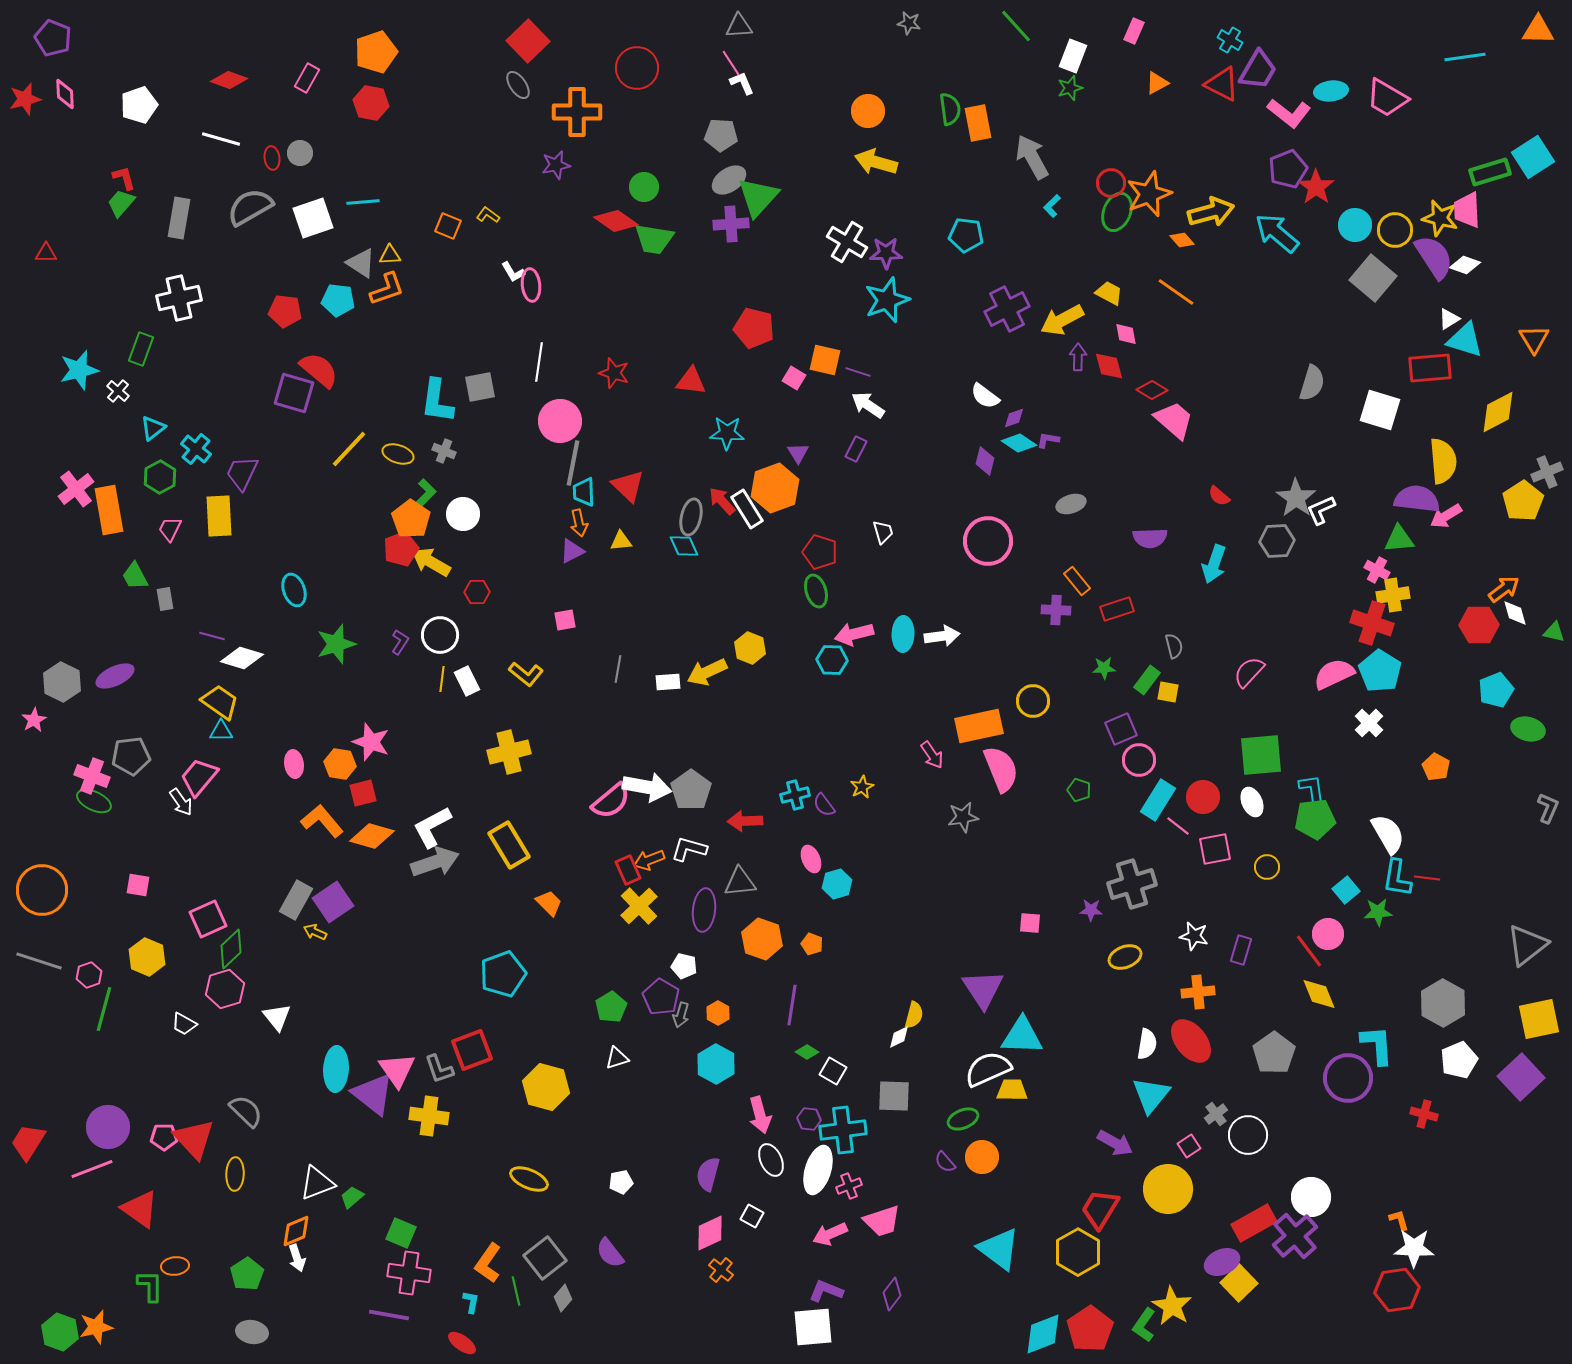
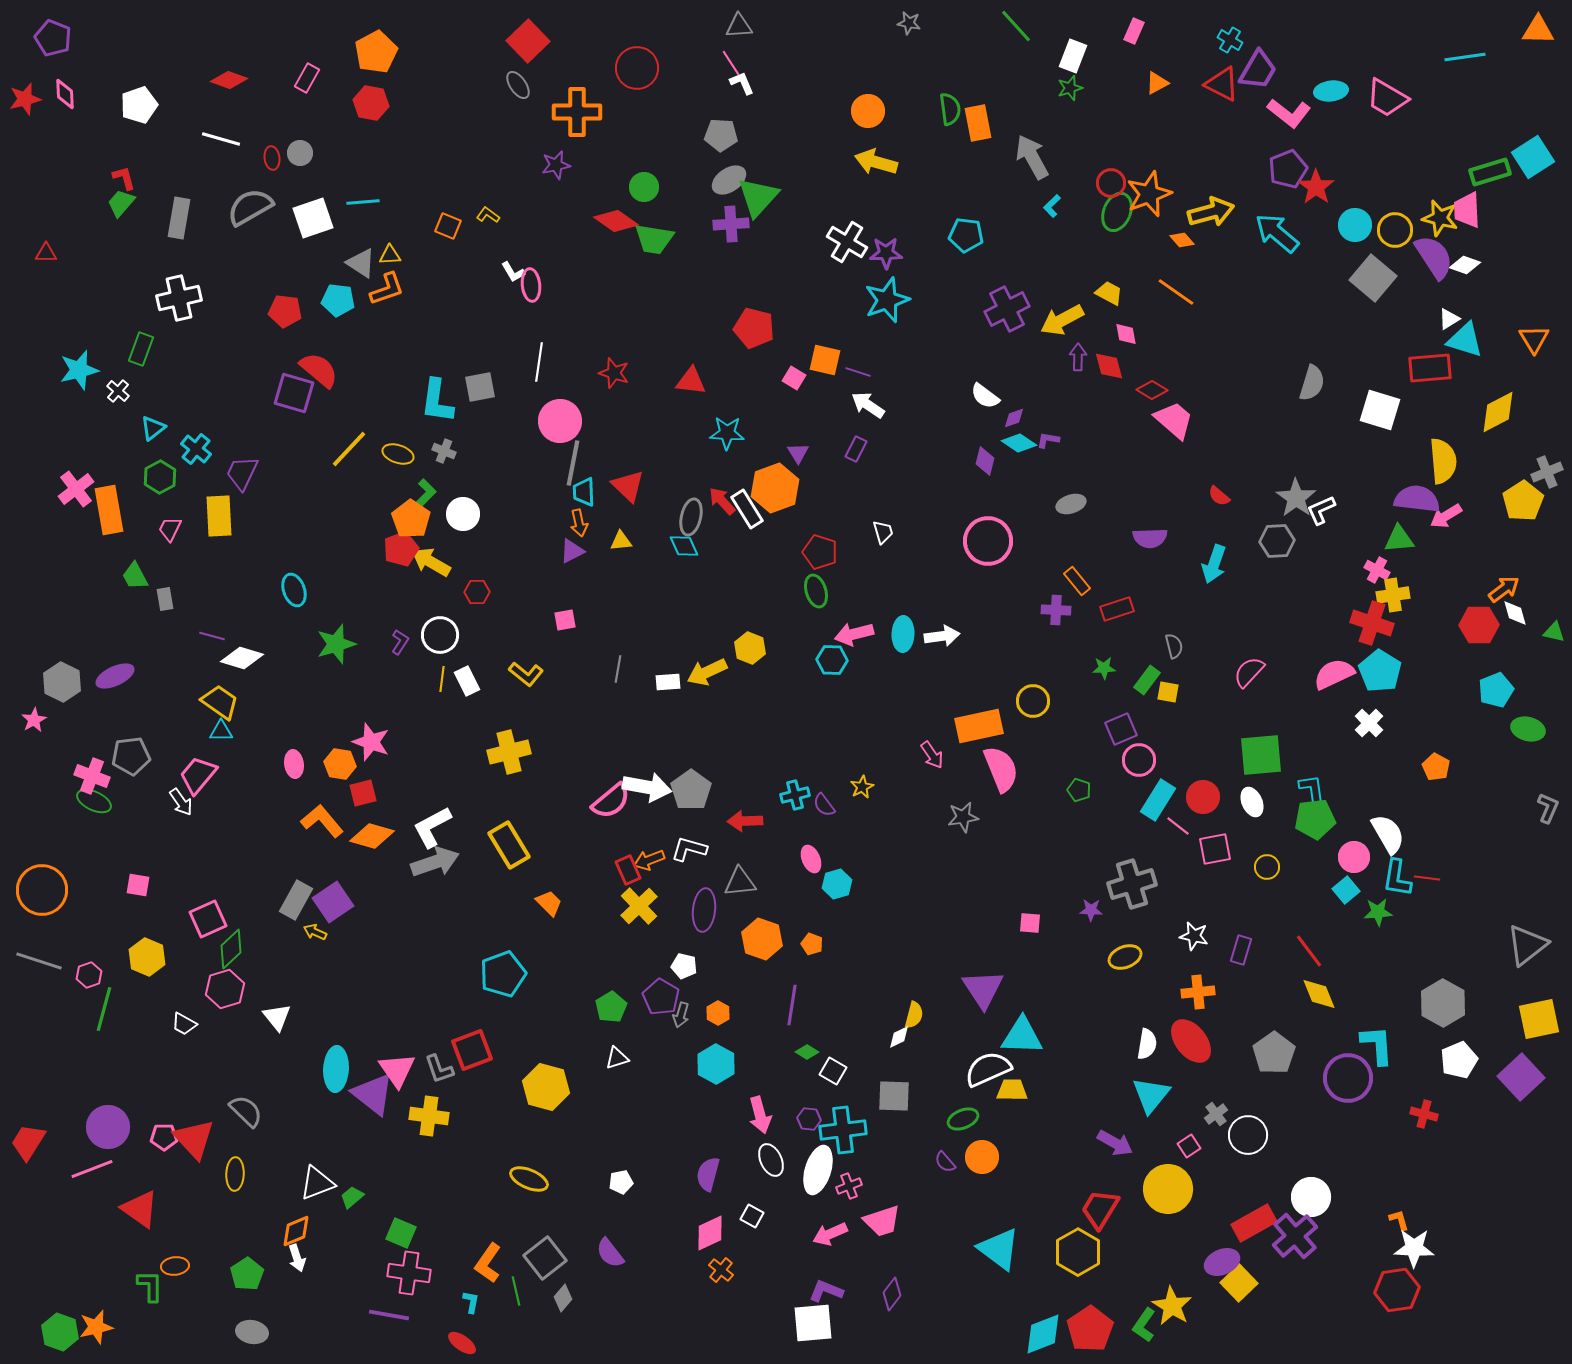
orange pentagon at (376, 52): rotated 9 degrees counterclockwise
pink trapezoid at (199, 777): moved 1 px left, 2 px up
pink circle at (1328, 934): moved 26 px right, 77 px up
white square at (813, 1327): moved 4 px up
